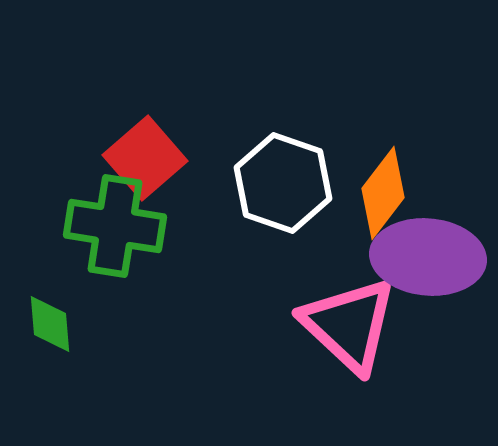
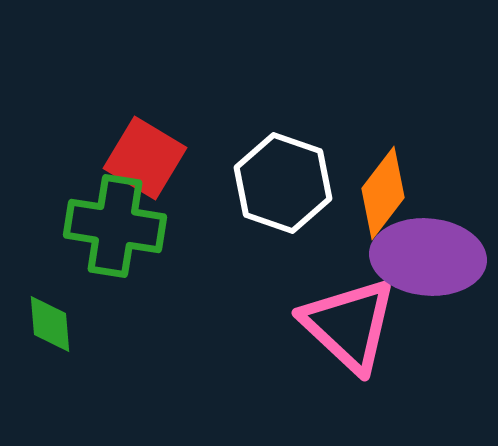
red square: rotated 18 degrees counterclockwise
